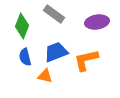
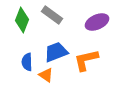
gray rectangle: moved 2 px left, 1 px down
purple ellipse: rotated 15 degrees counterclockwise
green diamond: moved 6 px up
blue semicircle: moved 2 px right, 5 px down; rotated 12 degrees clockwise
orange triangle: moved 1 px right, 1 px up; rotated 21 degrees clockwise
